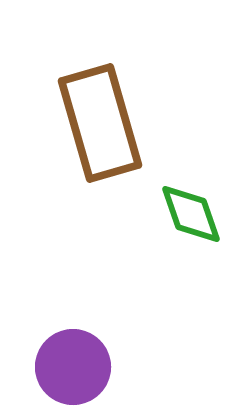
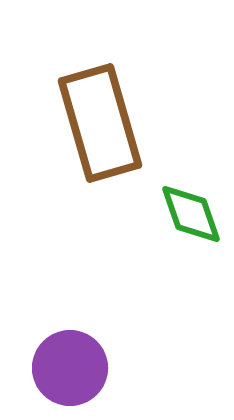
purple circle: moved 3 px left, 1 px down
